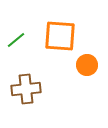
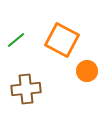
orange square: moved 2 px right, 4 px down; rotated 24 degrees clockwise
orange circle: moved 6 px down
